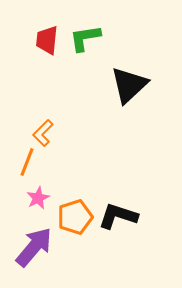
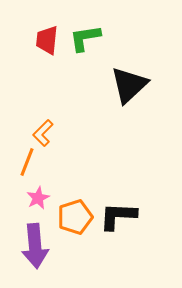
black L-shape: rotated 15 degrees counterclockwise
purple arrow: moved 1 px right, 1 px up; rotated 135 degrees clockwise
